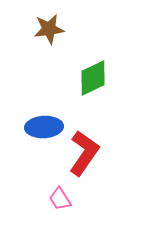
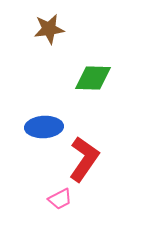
green diamond: rotated 27 degrees clockwise
red L-shape: moved 6 px down
pink trapezoid: rotated 85 degrees counterclockwise
